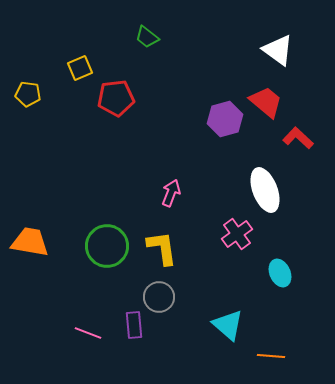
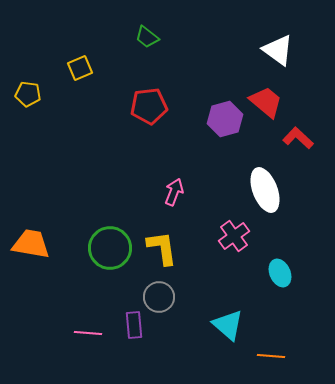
red pentagon: moved 33 px right, 8 px down
pink arrow: moved 3 px right, 1 px up
pink cross: moved 3 px left, 2 px down
orange trapezoid: moved 1 px right, 2 px down
green circle: moved 3 px right, 2 px down
pink line: rotated 16 degrees counterclockwise
